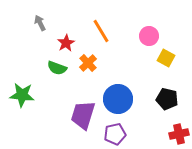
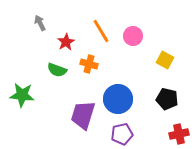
pink circle: moved 16 px left
red star: moved 1 px up
yellow square: moved 1 px left, 2 px down
orange cross: moved 1 px right, 1 px down; rotated 30 degrees counterclockwise
green semicircle: moved 2 px down
purple pentagon: moved 7 px right
